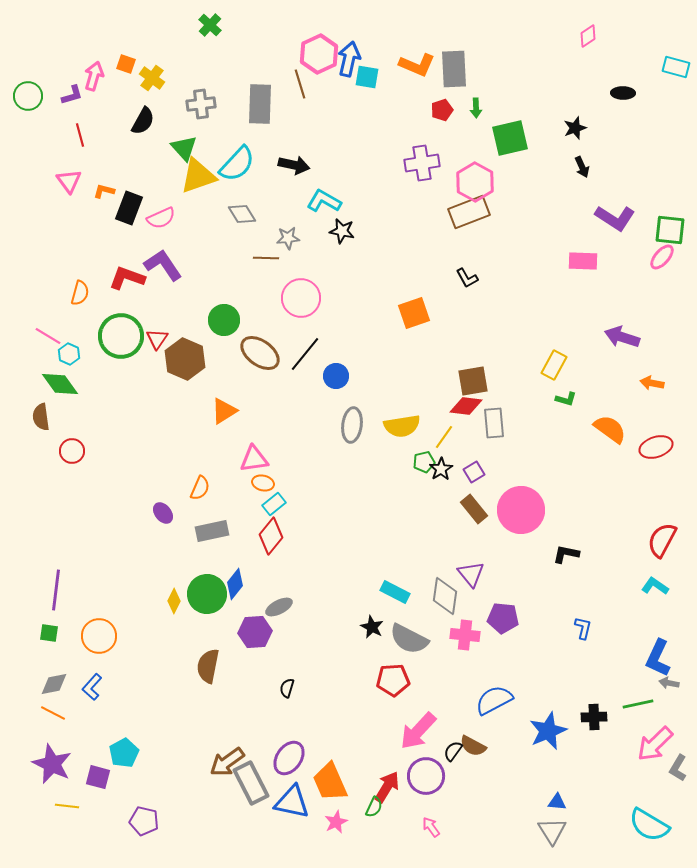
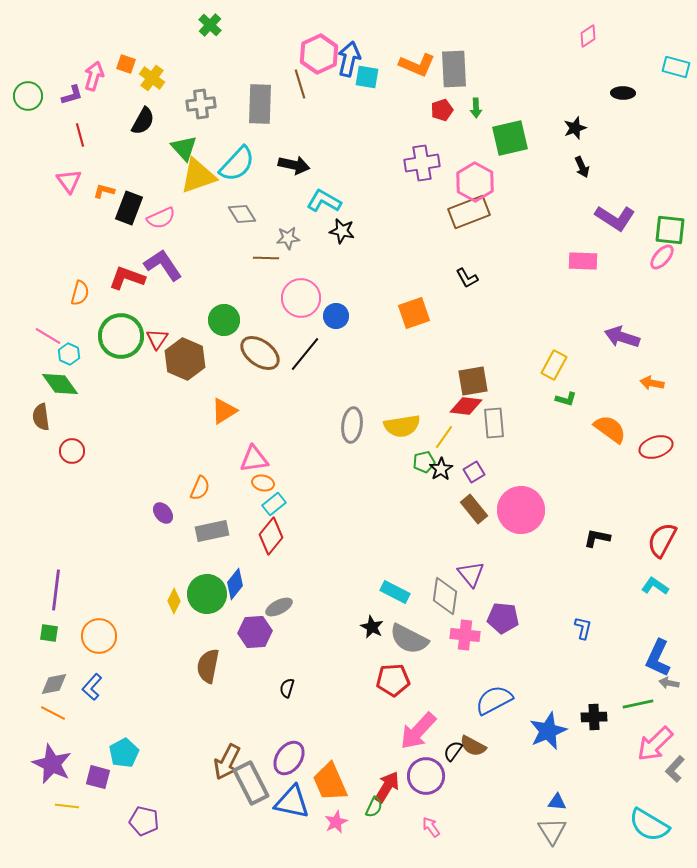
blue circle at (336, 376): moved 60 px up
black L-shape at (566, 554): moved 31 px right, 16 px up
brown arrow at (227, 762): rotated 27 degrees counterclockwise
gray L-shape at (678, 768): moved 3 px left, 1 px down; rotated 12 degrees clockwise
